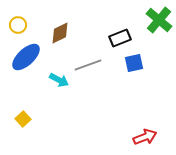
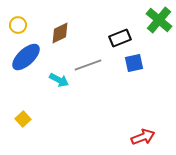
red arrow: moved 2 px left
